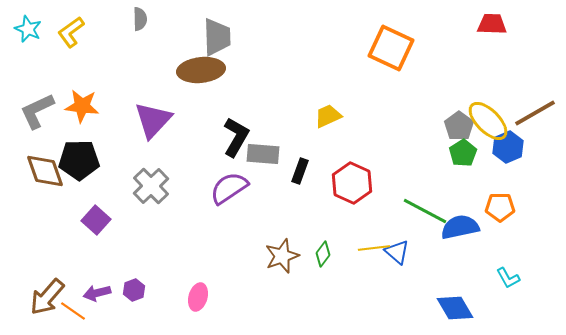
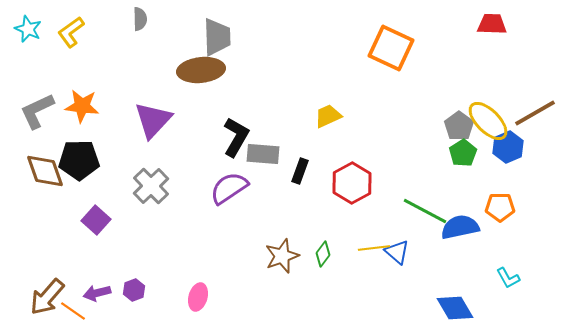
red hexagon: rotated 6 degrees clockwise
